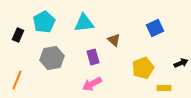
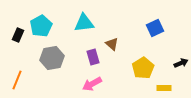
cyan pentagon: moved 3 px left, 4 px down
brown triangle: moved 2 px left, 4 px down
yellow pentagon: rotated 10 degrees counterclockwise
